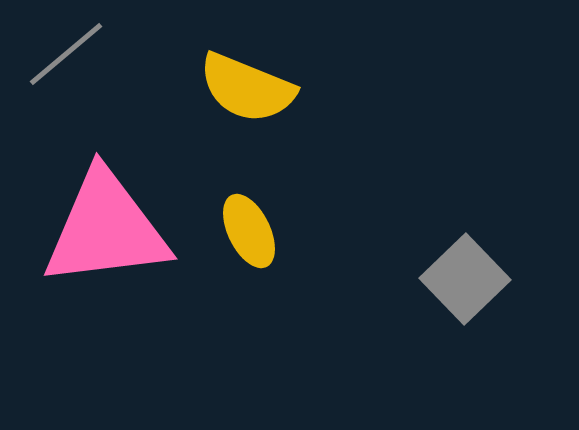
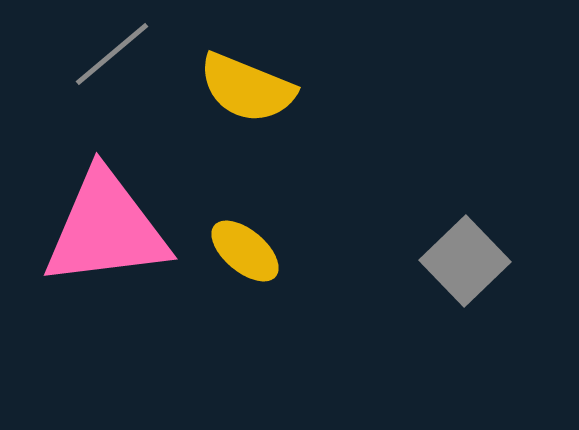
gray line: moved 46 px right
yellow ellipse: moved 4 px left, 20 px down; rotated 24 degrees counterclockwise
gray square: moved 18 px up
